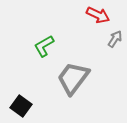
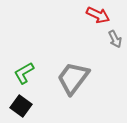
gray arrow: rotated 120 degrees clockwise
green L-shape: moved 20 px left, 27 px down
